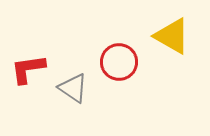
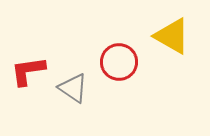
red L-shape: moved 2 px down
